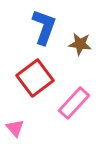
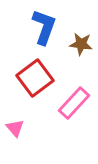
brown star: moved 1 px right
